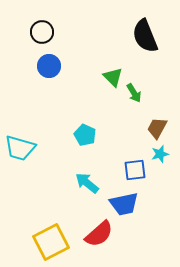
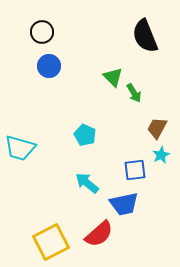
cyan star: moved 1 px right, 1 px down; rotated 12 degrees counterclockwise
